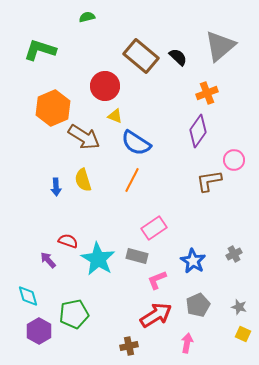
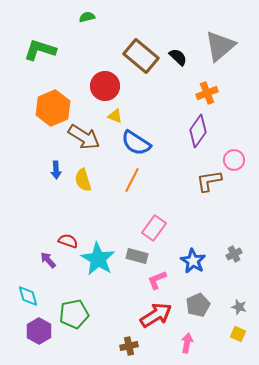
blue arrow: moved 17 px up
pink rectangle: rotated 20 degrees counterclockwise
yellow square: moved 5 px left
